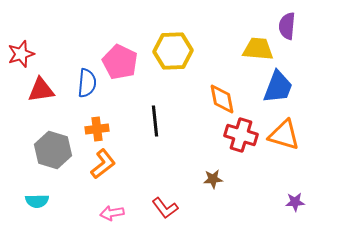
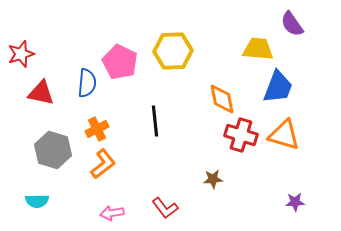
purple semicircle: moved 5 px right, 2 px up; rotated 40 degrees counterclockwise
red triangle: moved 3 px down; rotated 20 degrees clockwise
orange cross: rotated 20 degrees counterclockwise
